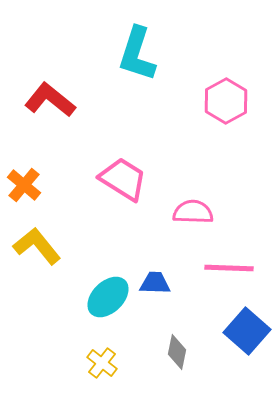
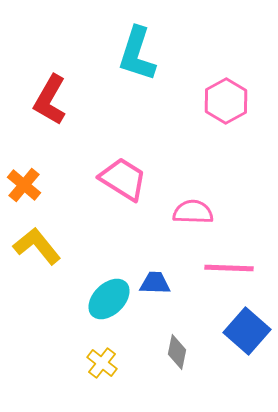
red L-shape: rotated 99 degrees counterclockwise
cyan ellipse: moved 1 px right, 2 px down
